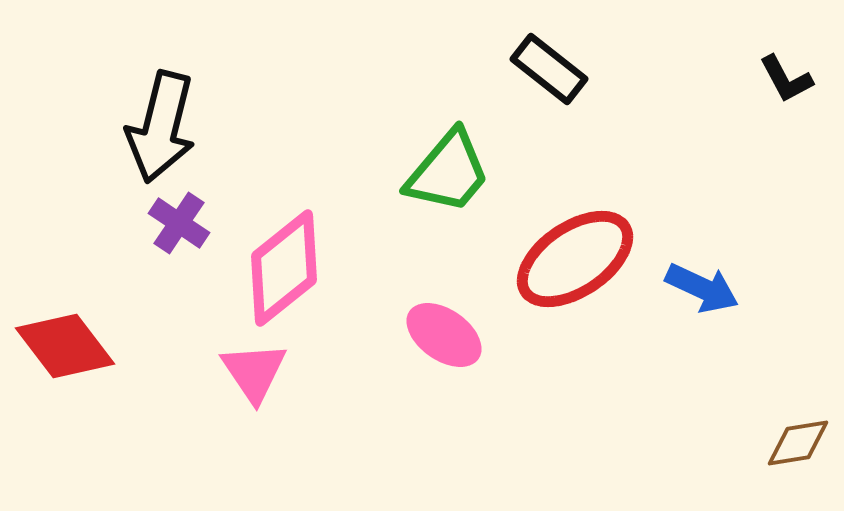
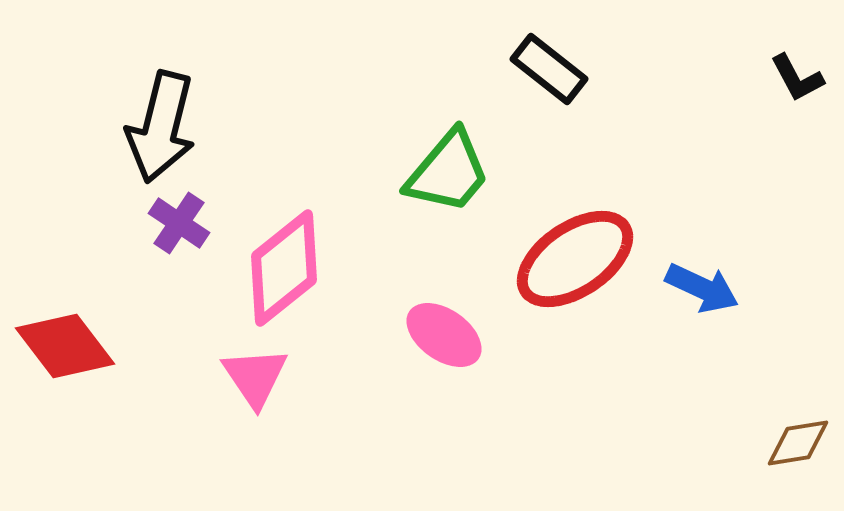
black L-shape: moved 11 px right, 1 px up
pink triangle: moved 1 px right, 5 px down
